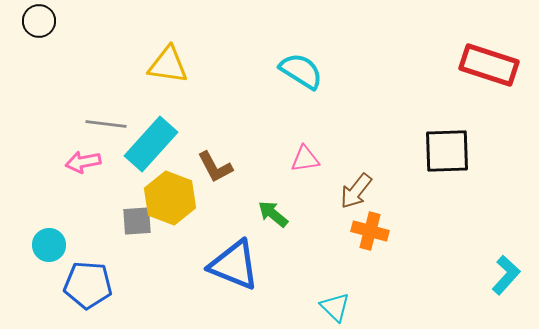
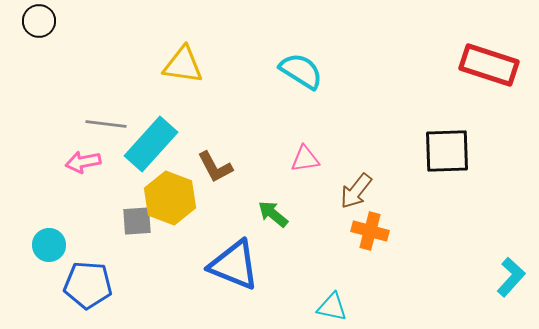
yellow triangle: moved 15 px right
cyan L-shape: moved 5 px right, 2 px down
cyan triangle: moved 3 px left; rotated 32 degrees counterclockwise
